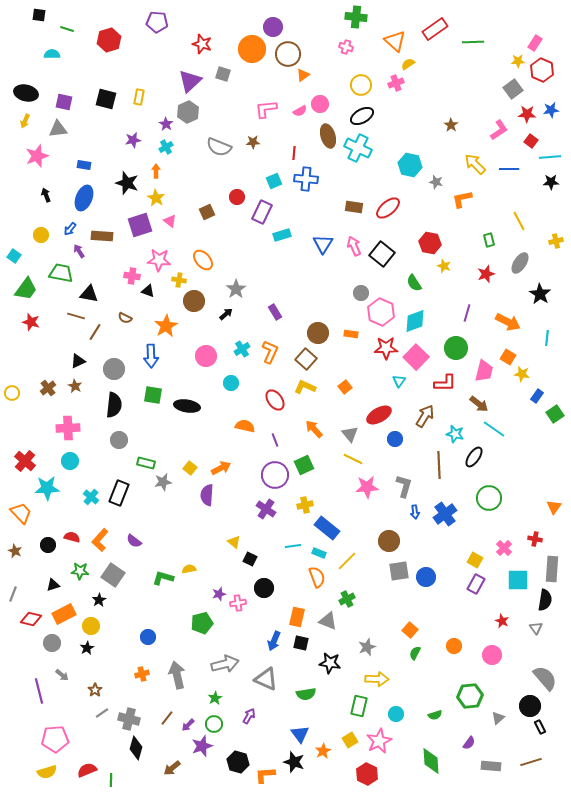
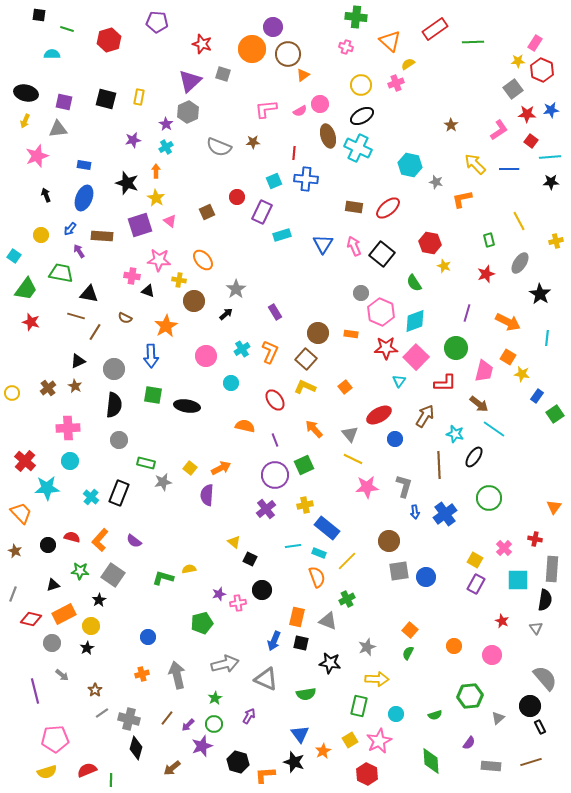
orange triangle at (395, 41): moved 5 px left
purple cross at (266, 509): rotated 18 degrees clockwise
black circle at (264, 588): moved 2 px left, 2 px down
green semicircle at (415, 653): moved 7 px left
purple line at (39, 691): moved 4 px left
